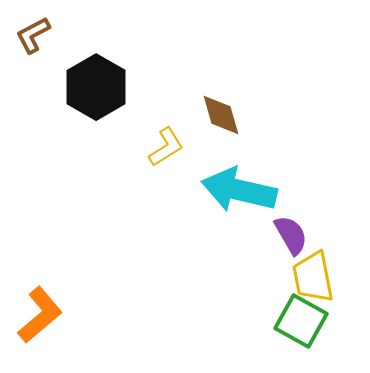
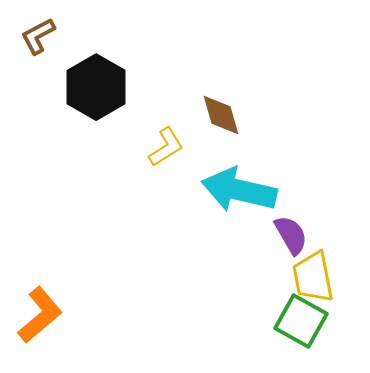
brown L-shape: moved 5 px right, 1 px down
